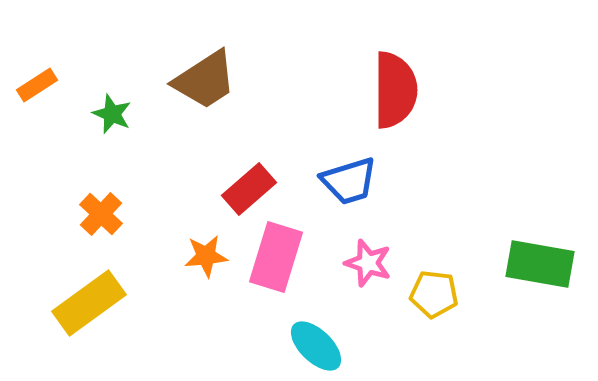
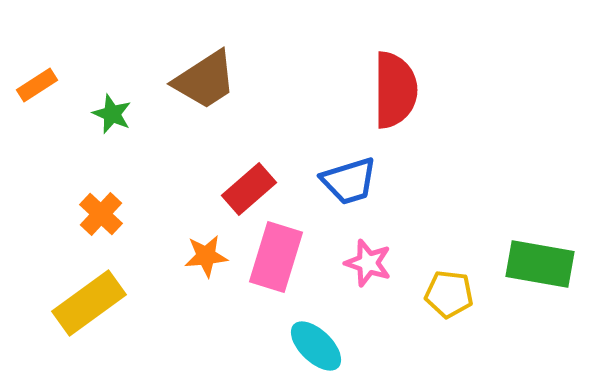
yellow pentagon: moved 15 px right
